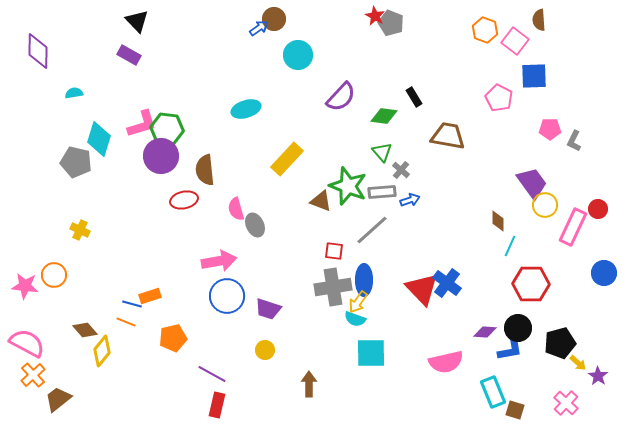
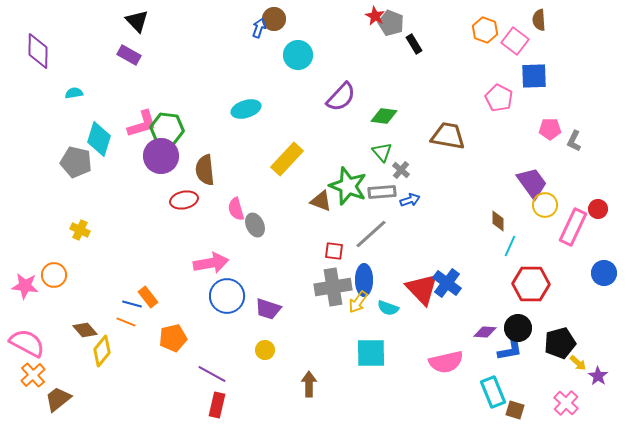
blue arrow at (259, 28): rotated 36 degrees counterclockwise
black rectangle at (414, 97): moved 53 px up
gray line at (372, 230): moved 1 px left, 4 px down
pink arrow at (219, 261): moved 8 px left, 2 px down
orange rectangle at (150, 296): moved 2 px left, 1 px down; rotated 70 degrees clockwise
cyan semicircle at (355, 319): moved 33 px right, 11 px up
